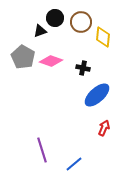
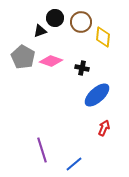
black cross: moved 1 px left
